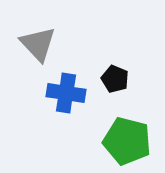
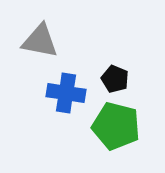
gray triangle: moved 2 px right, 3 px up; rotated 36 degrees counterclockwise
green pentagon: moved 11 px left, 15 px up
